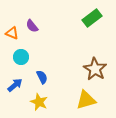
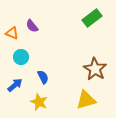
blue semicircle: moved 1 px right
